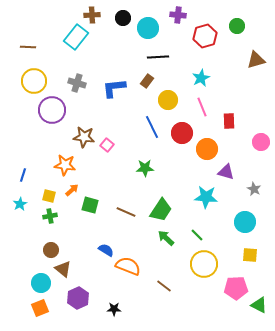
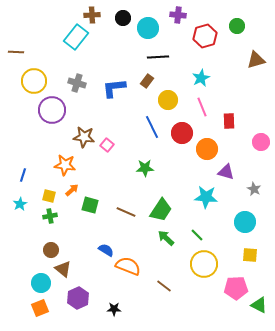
brown line at (28, 47): moved 12 px left, 5 px down
